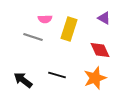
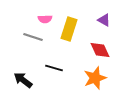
purple triangle: moved 2 px down
black line: moved 3 px left, 7 px up
